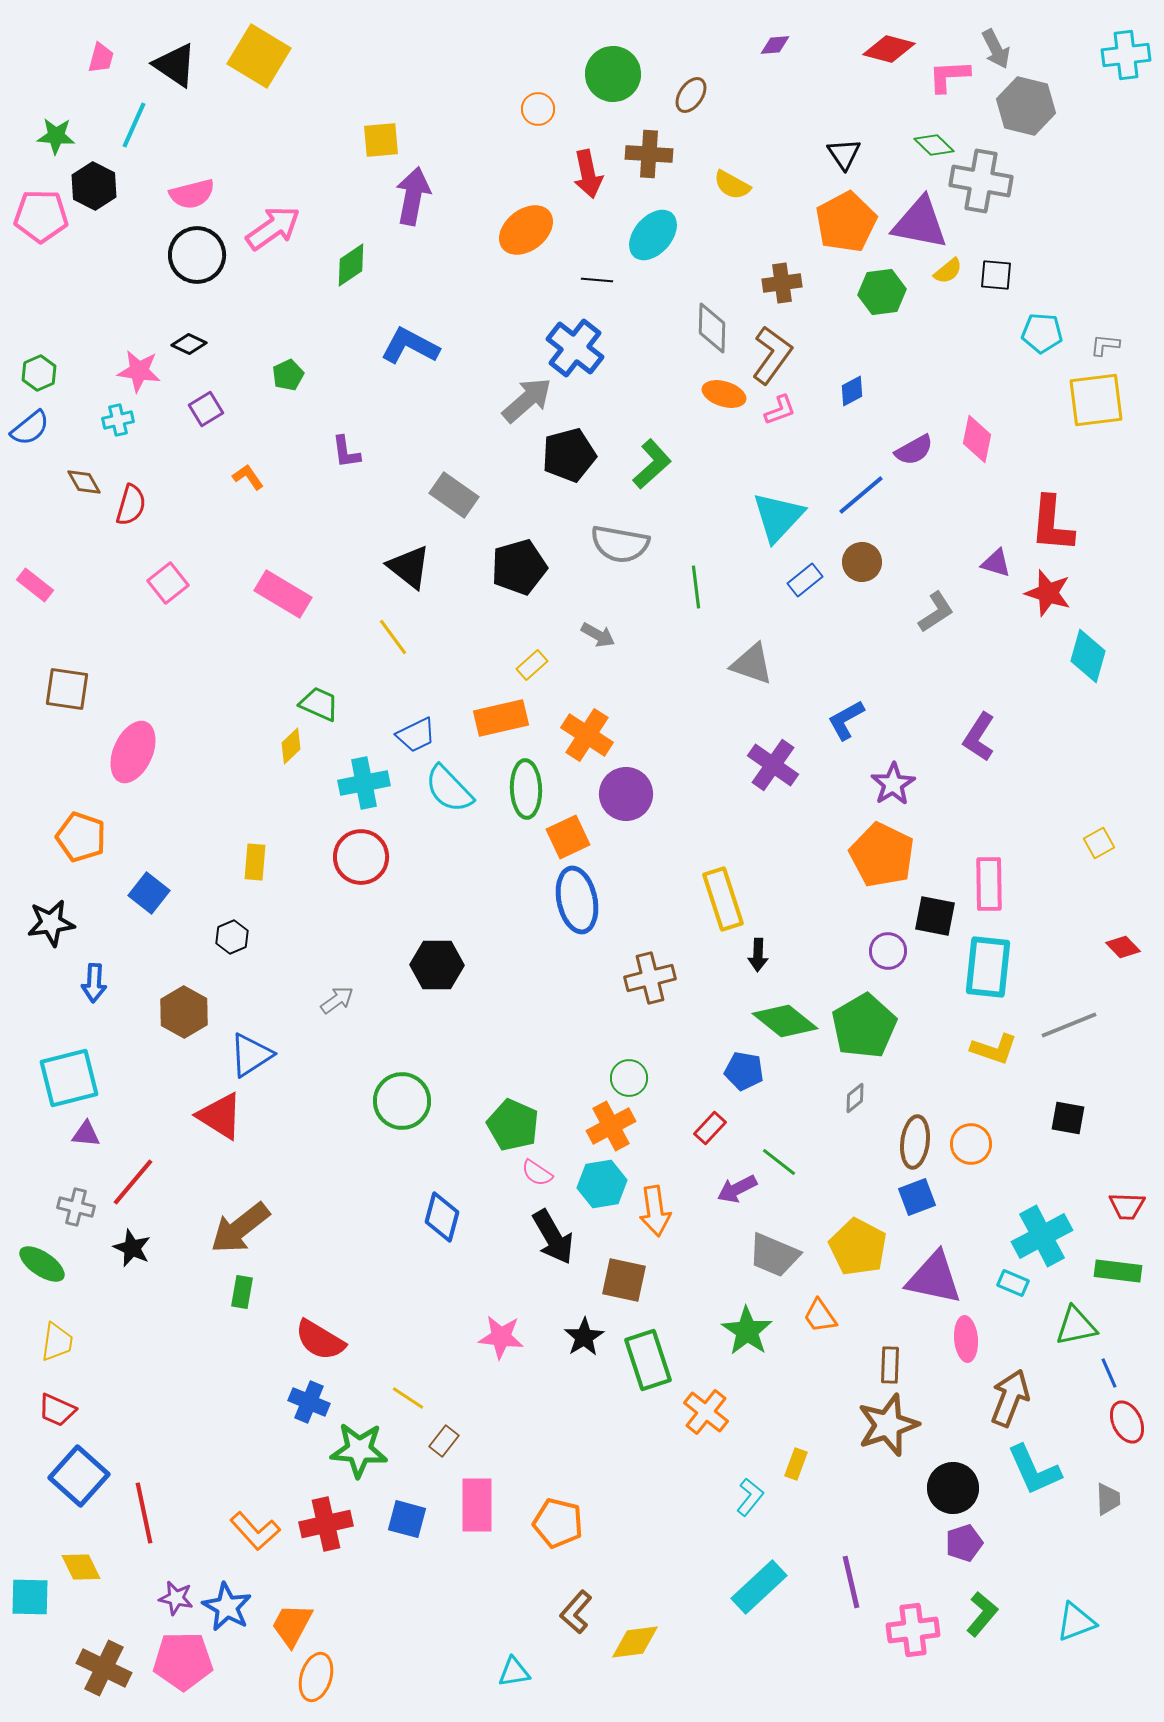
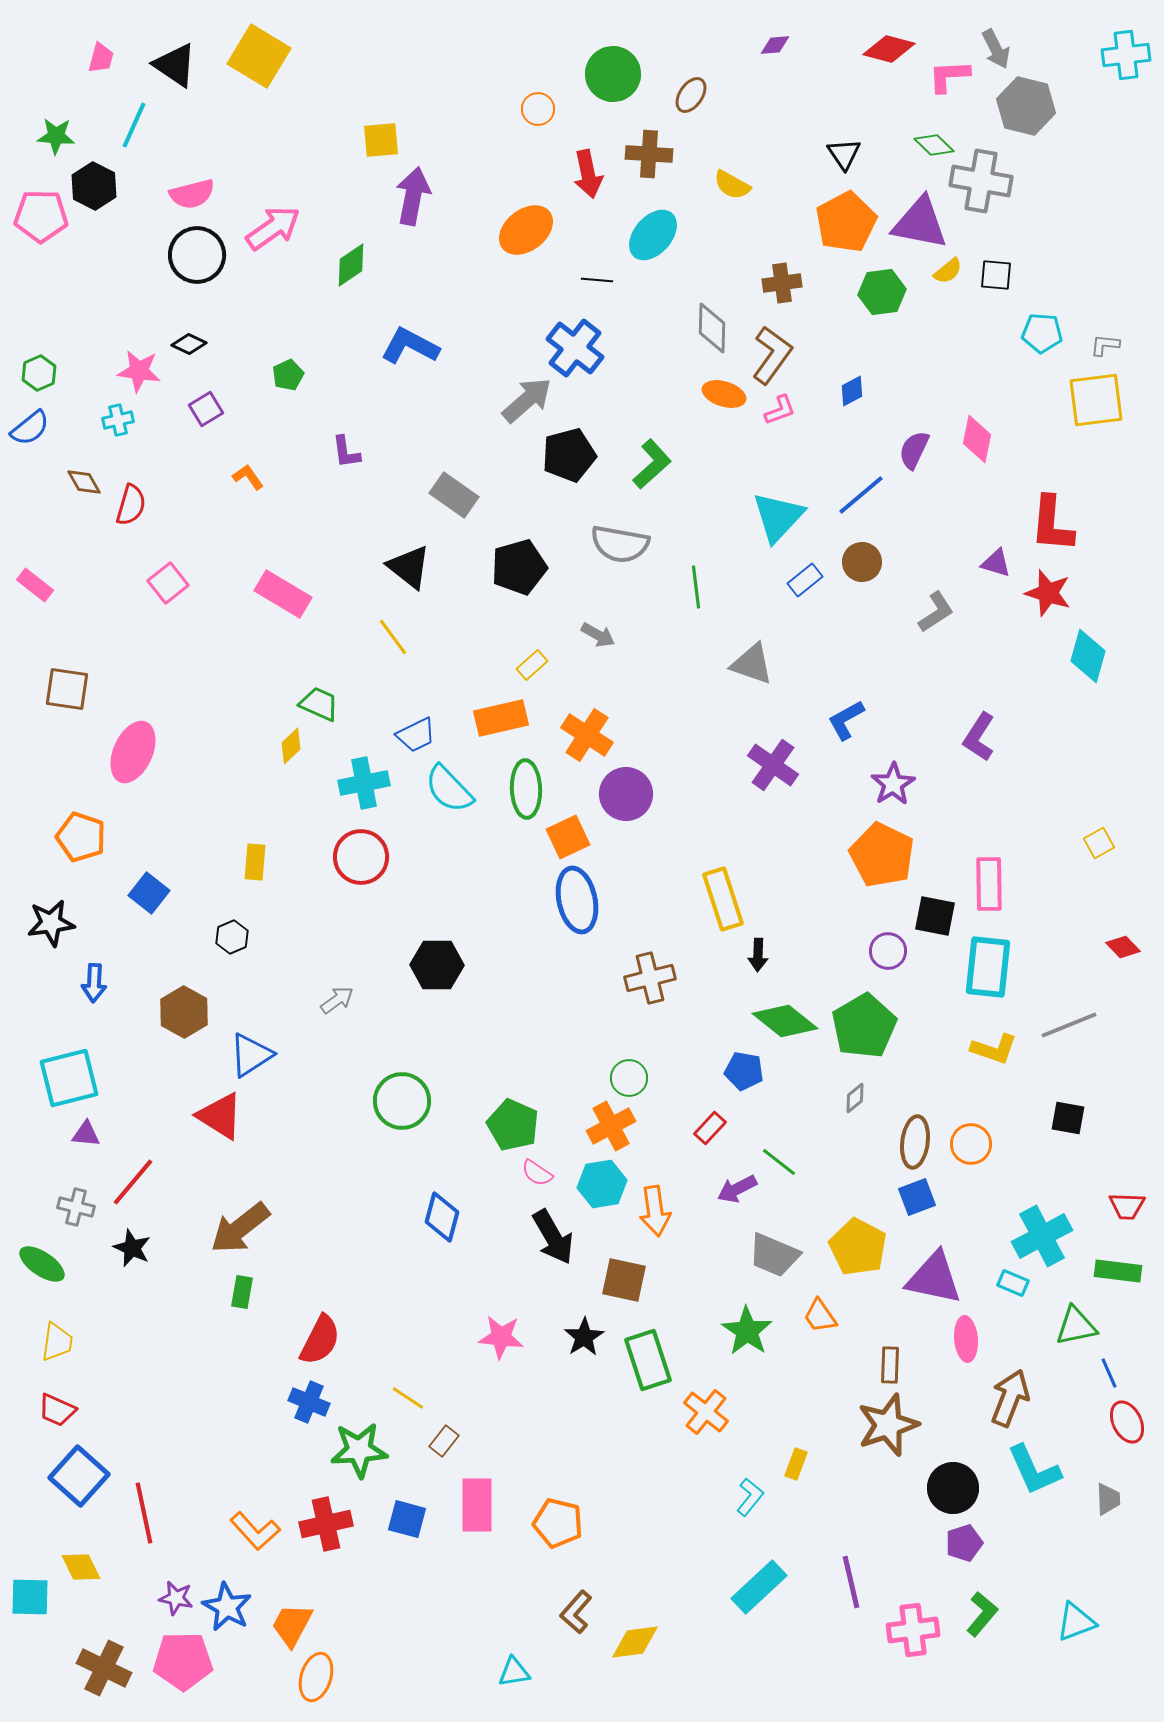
purple semicircle at (914, 450): rotated 144 degrees clockwise
red semicircle at (320, 1340): rotated 94 degrees counterclockwise
green star at (359, 1450): rotated 8 degrees counterclockwise
